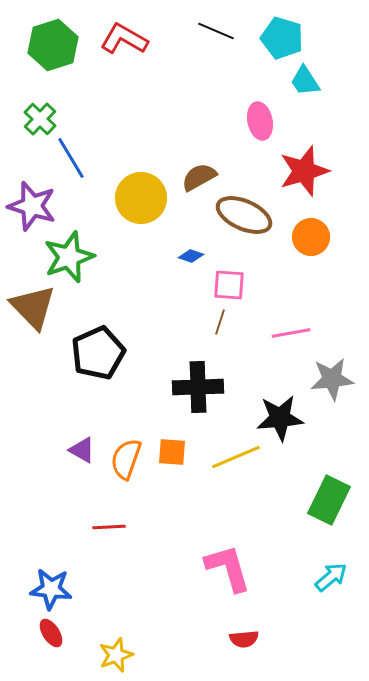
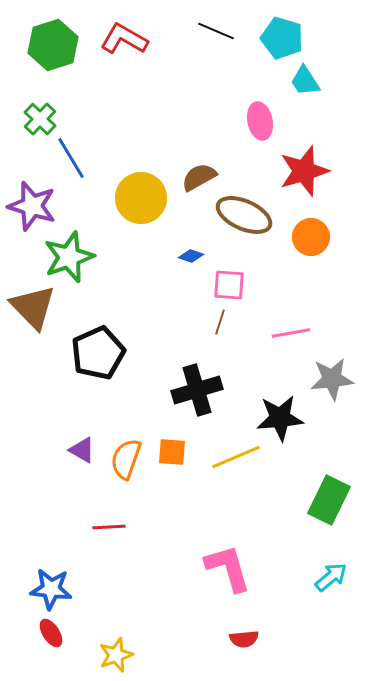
black cross: moved 1 px left, 3 px down; rotated 15 degrees counterclockwise
